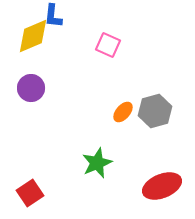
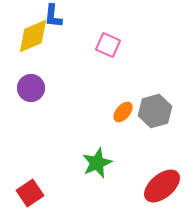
red ellipse: rotated 18 degrees counterclockwise
